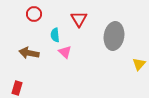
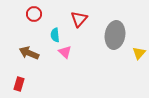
red triangle: rotated 12 degrees clockwise
gray ellipse: moved 1 px right, 1 px up
brown arrow: rotated 12 degrees clockwise
yellow triangle: moved 11 px up
red rectangle: moved 2 px right, 4 px up
